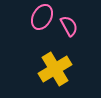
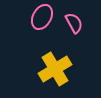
pink semicircle: moved 5 px right, 3 px up
